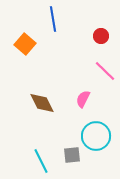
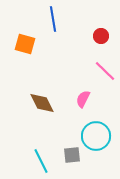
orange square: rotated 25 degrees counterclockwise
